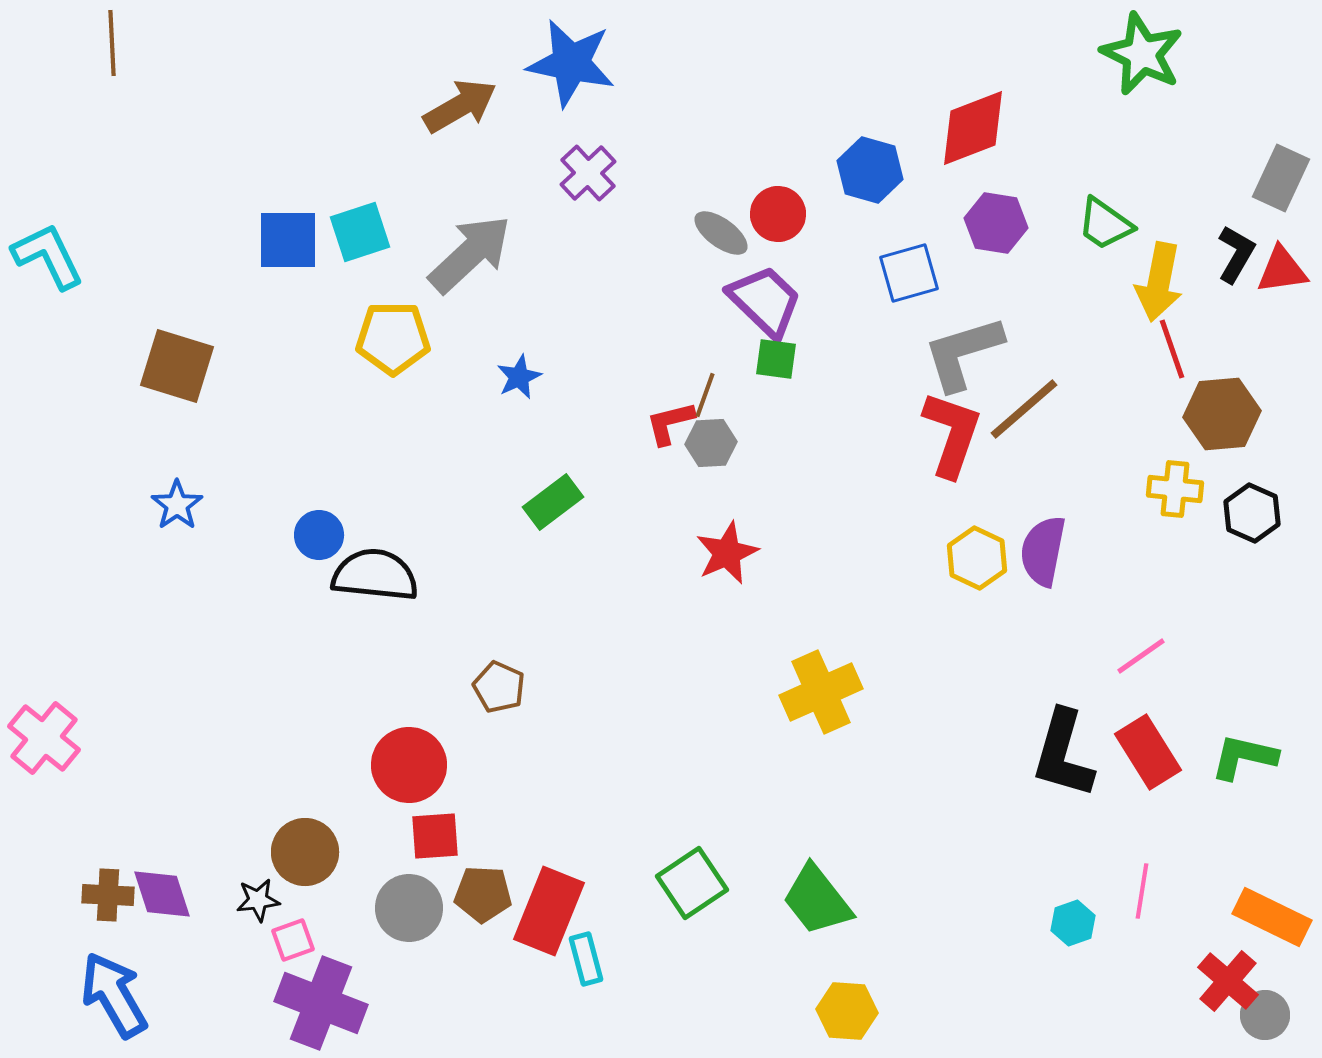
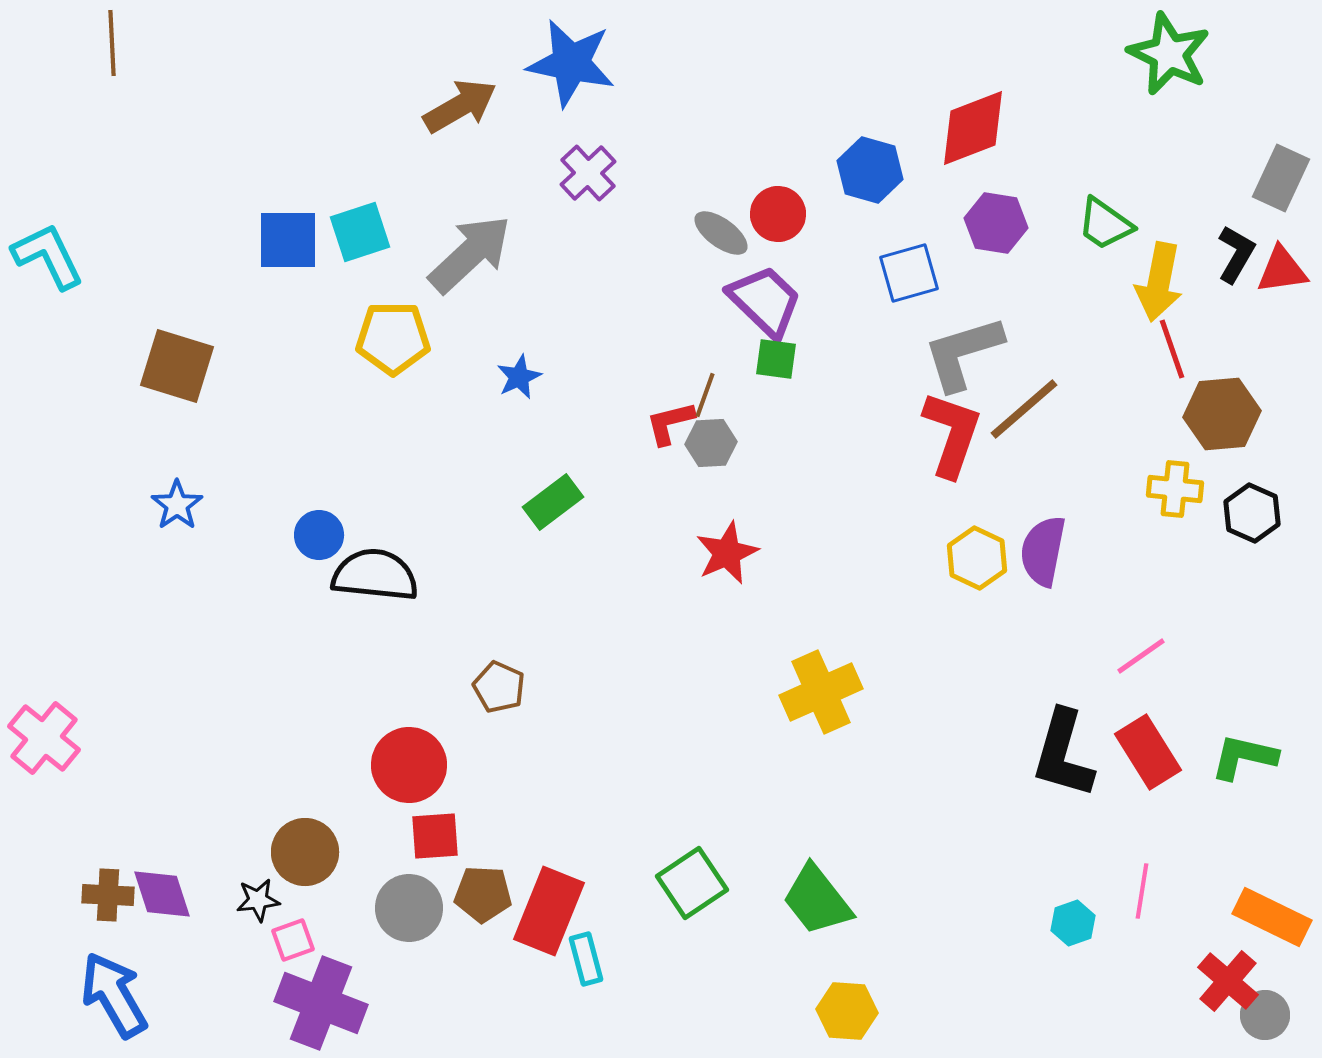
green star at (1142, 54): moved 27 px right
